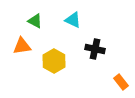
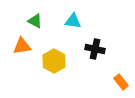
cyan triangle: moved 1 px down; rotated 18 degrees counterclockwise
